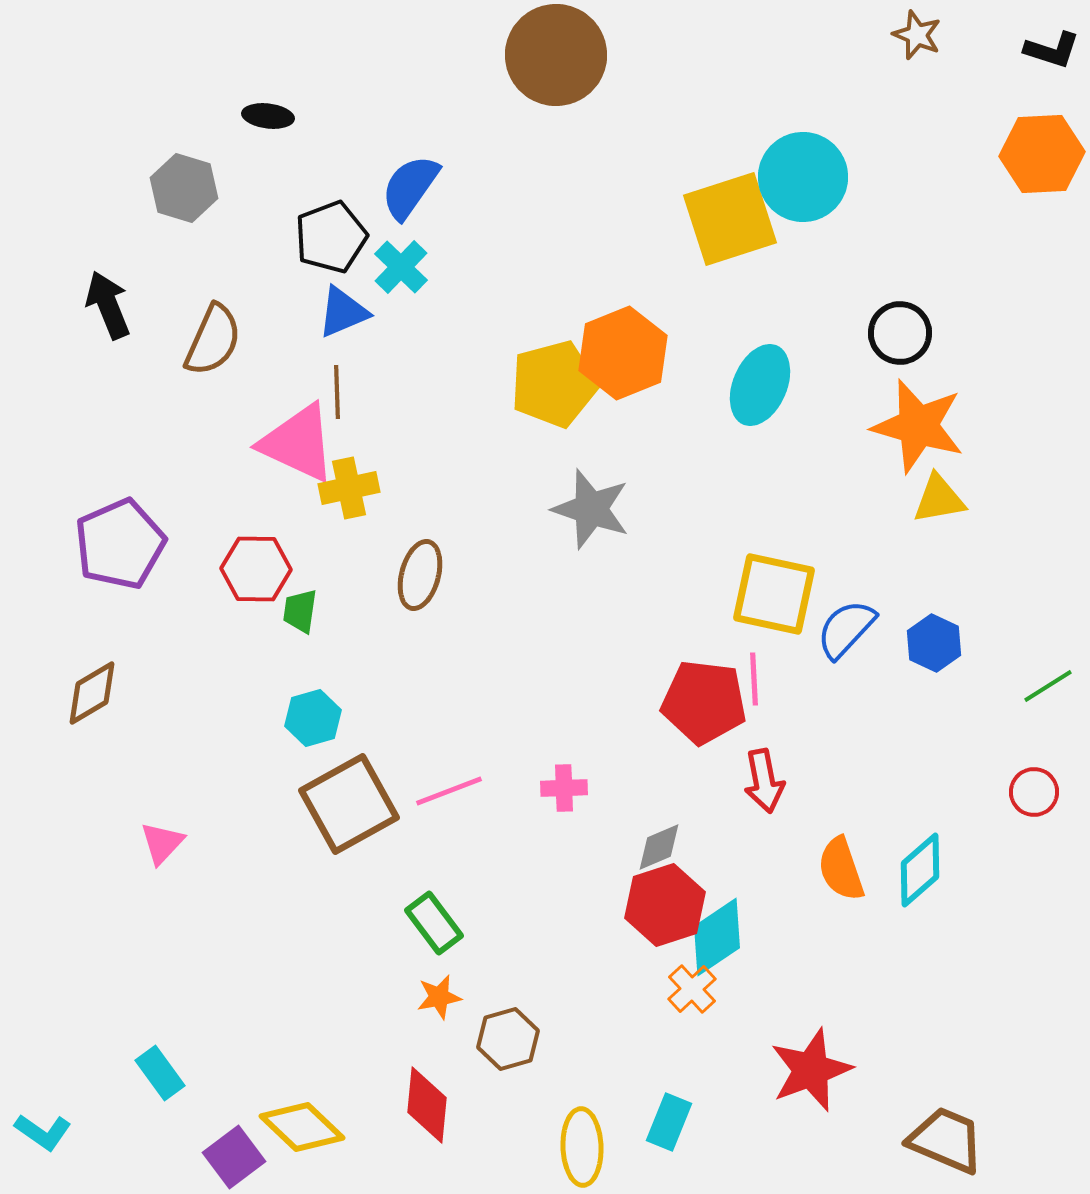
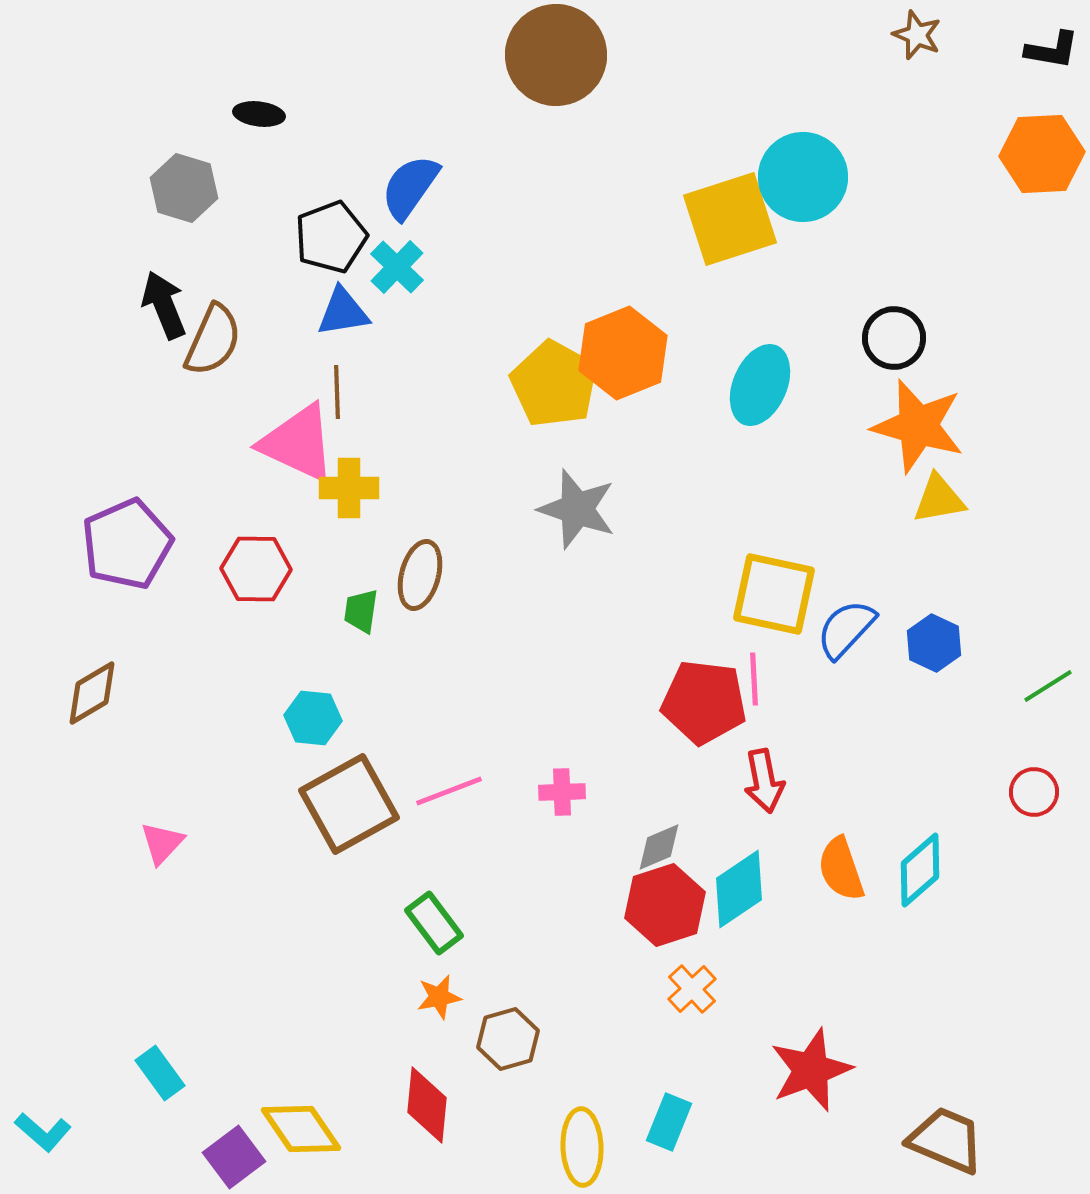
black L-shape at (1052, 50): rotated 8 degrees counterclockwise
black ellipse at (268, 116): moved 9 px left, 2 px up
cyan cross at (401, 267): moved 4 px left
black arrow at (108, 305): moved 56 px right
blue triangle at (343, 312): rotated 14 degrees clockwise
black circle at (900, 333): moved 6 px left, 5 px down
yellow pentagon at (554, 384): rotated 28 degrees counterclockwise
yellow cross at (349, 488): rotated 12 degrees clockwise
gray star at (591, 509): moved 14 px left
purple pentagon at (120, 544): moved 7 px right
green trapezoid at (300, 611): moved 61 px right
cyan hexagon at (313, 718): rotated 22 degrees clockwise
pink cross at (564, 788): moved 2 px left, 4 px down
cyan diamond at (717, 937): moved 22 px right, 48 px up
yellow diamond at (302, 1127): moved 1 px left, 2 px down; rotated 12 degrees clockwise
cyan L-shape at (43, 1132): rotated 6 degrees clockwise
